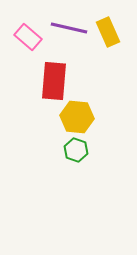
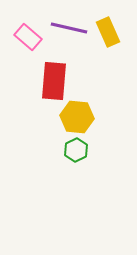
green hexagon: rotated 15 degrees clockwise
